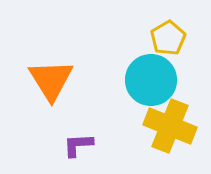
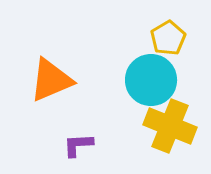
orange triangle: rotated 39 degrees clockwise
